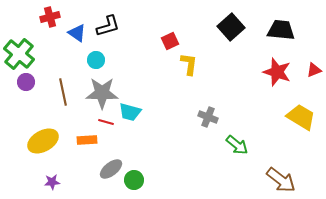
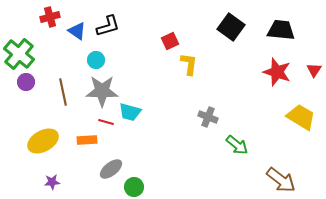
black square: rotated 12 degrees counterclockwise
blue triangle: moved 2 px up
red triangle: rotated 35 degrees counterclockwise
gray star: moved 2 px up
green circle: moved 7 px down
